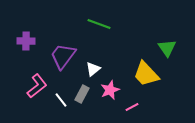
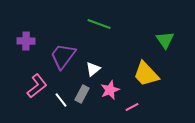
green triangle: moved 2 px left, 8 px up
